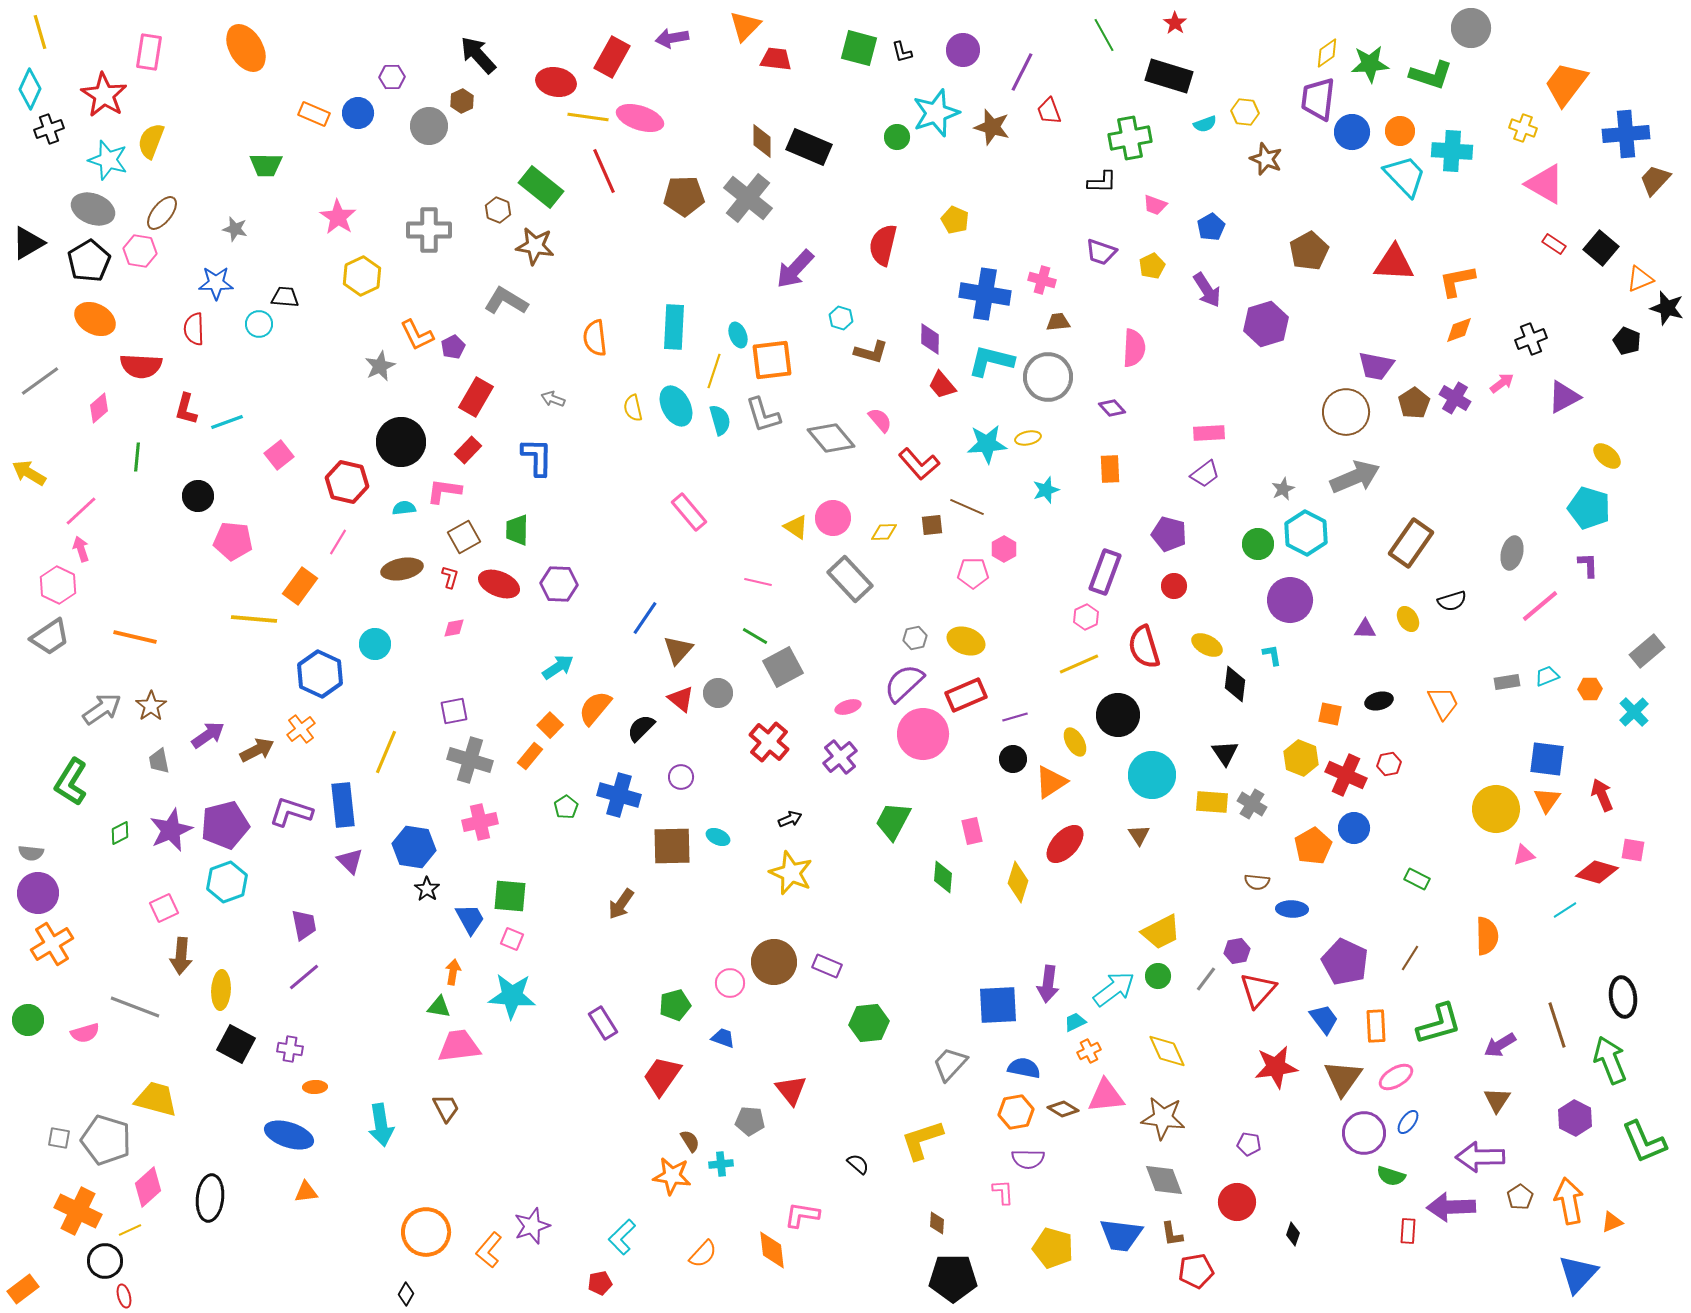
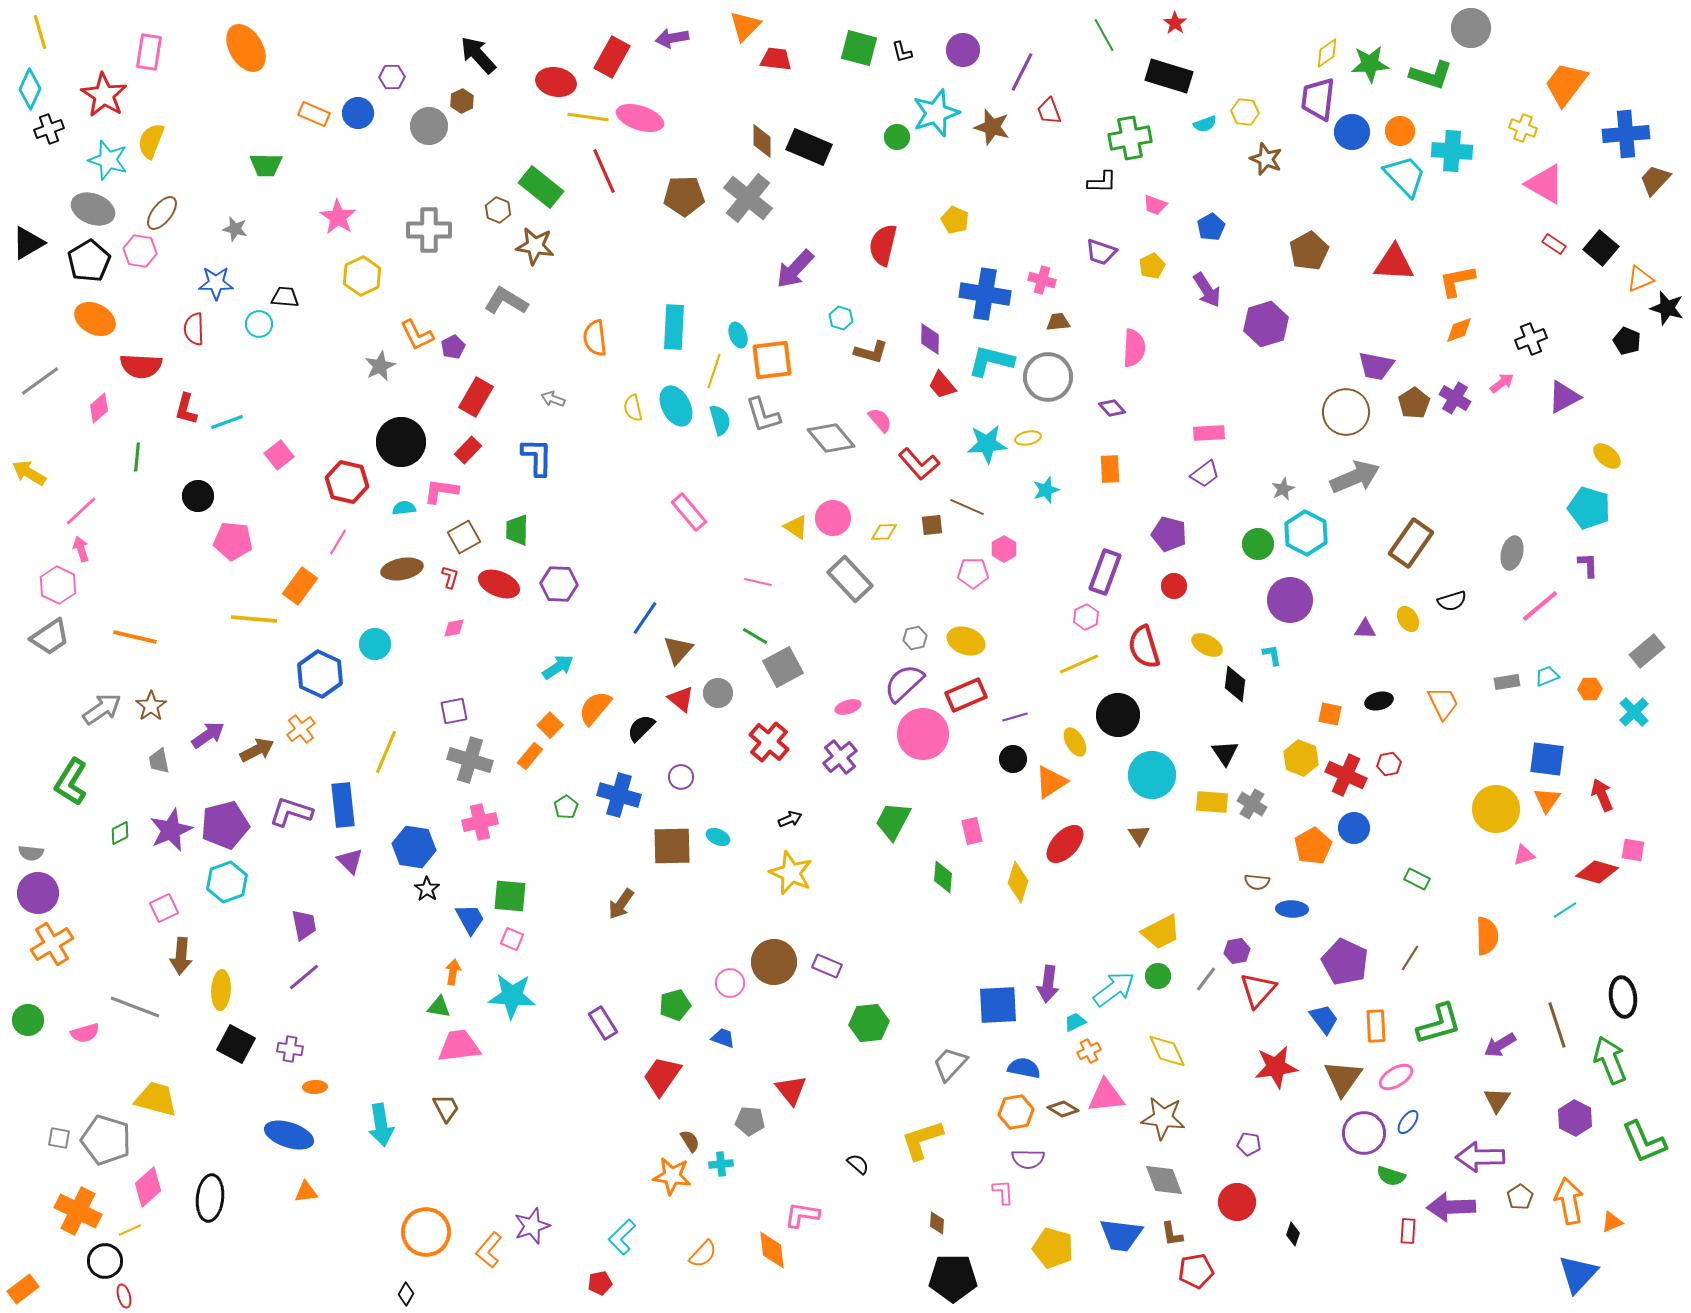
pink L-shape at (444, 491): moved 3 px left
